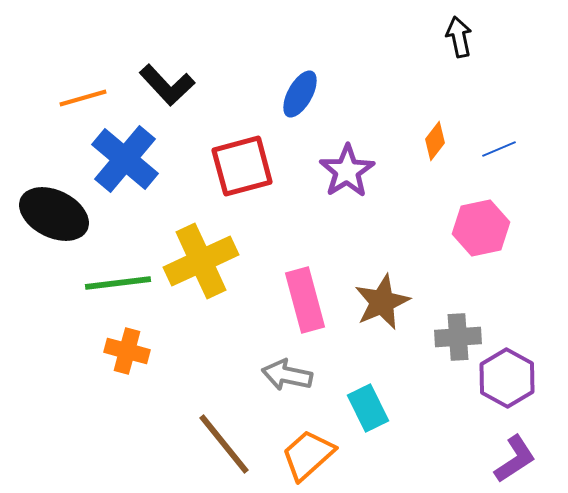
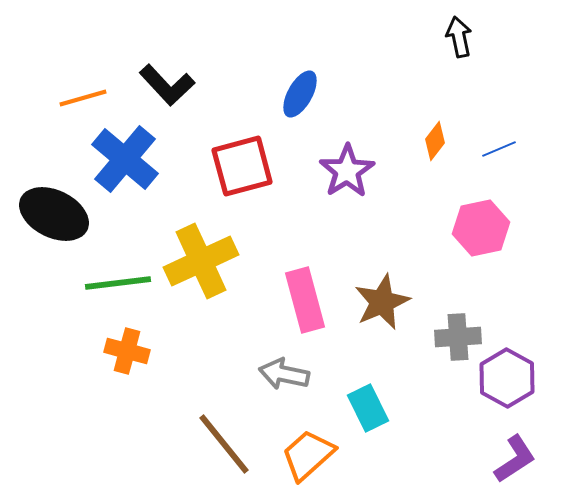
gray arrow: moved 3 px left, 1 px up
